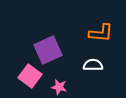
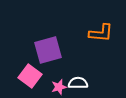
purple square: rotated 8 degrees clockwise
white semicircle: moved 15 px left, 18 px down
pink star: rotated 28 degrees counterclockwise
